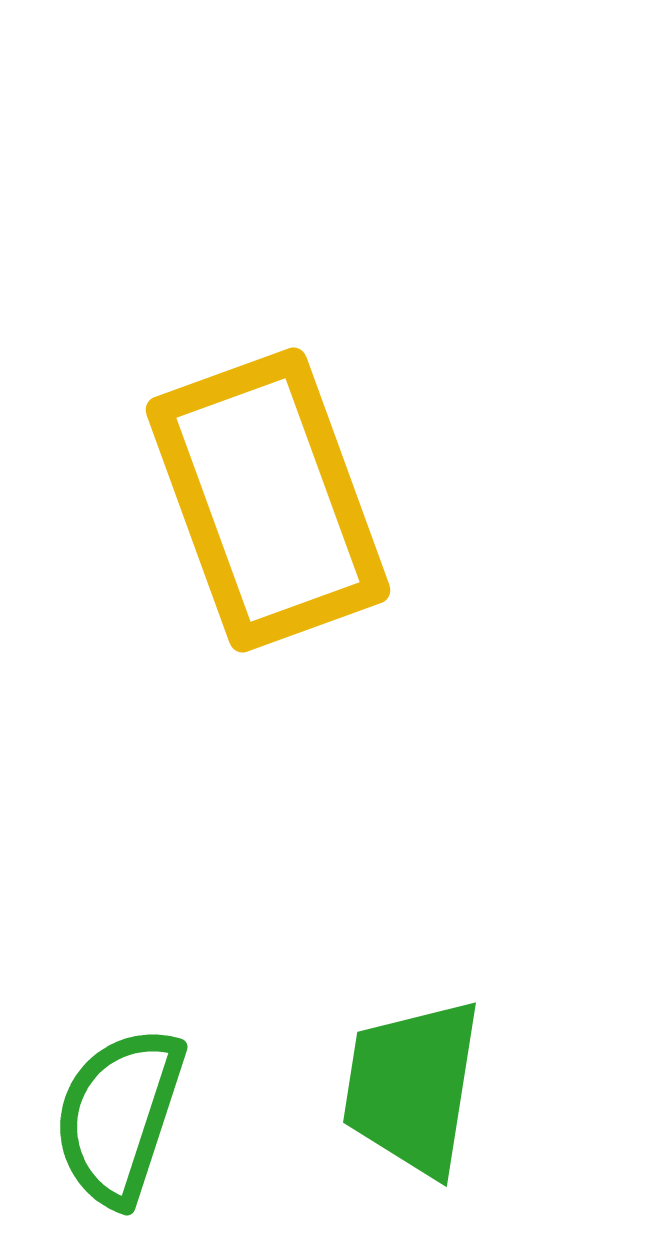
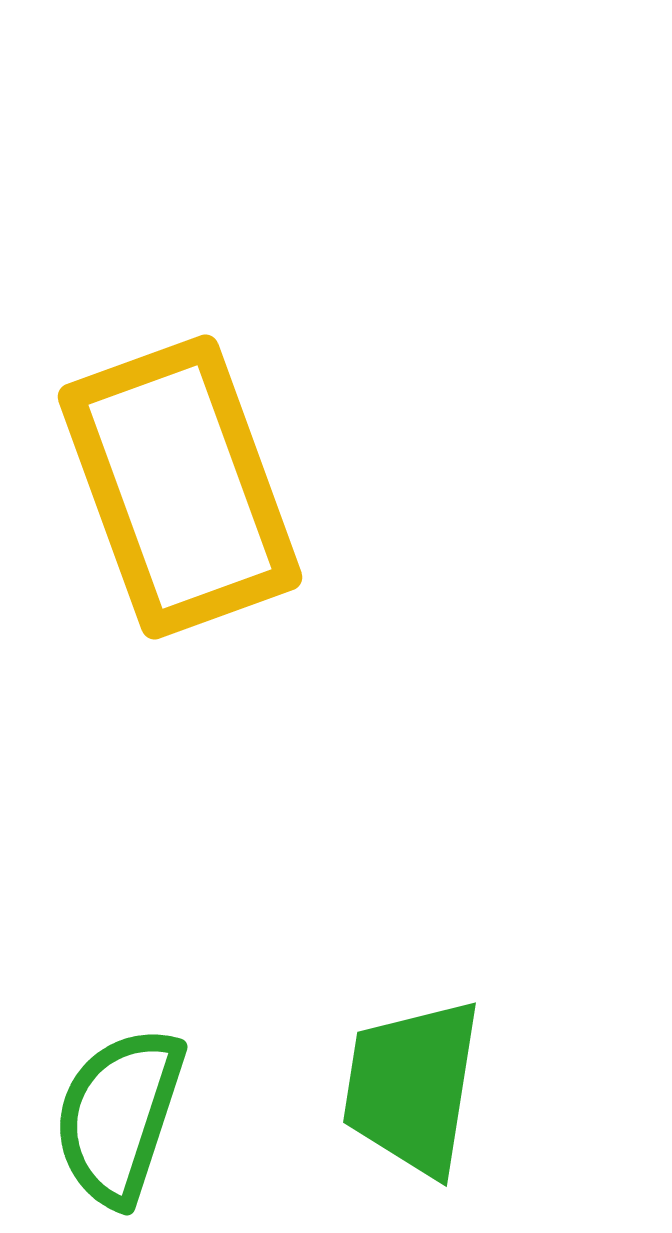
yellow rectangle: moved 88 px left, 13 px up
